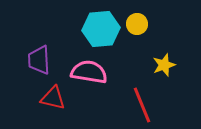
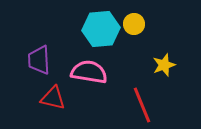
yellow circle: moved 3 px left
